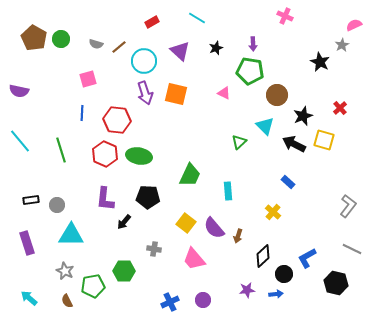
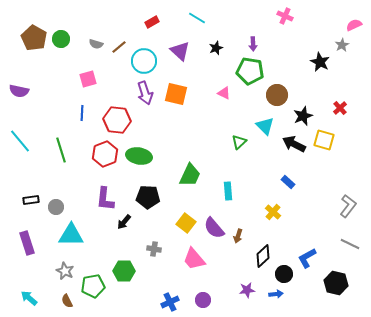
red hexagon at (105, 154): rotated 15 degrees clockwise
gray circle at (57, 205): moved 1 px left, 2 px down
gray line at (352, 249): moved 2 px left, 5 px up
